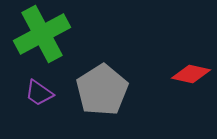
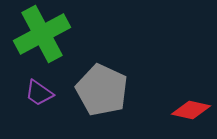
red diamond: moved 36 px down
gray pentagon: rotated 15 degrees counterclockwise
